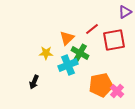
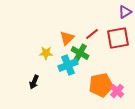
red line: moved 5 px down
red square: moved 4 px right, 2 px up
